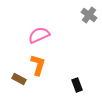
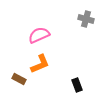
gray cross: moved 3 px left, 4 px down; rotated 21 degrees counterclockwise
orange L-shape: moved 2 px right, 1 px up; rotated 50 degrees clockwise
